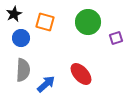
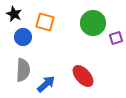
black star: rotated 21 degrees counterclockwise
green circle: moved 5 px right, 1 px down
blue circle: moved 2 px right, 1 px up
red ellipse: moved 2 px right, 2 px down
